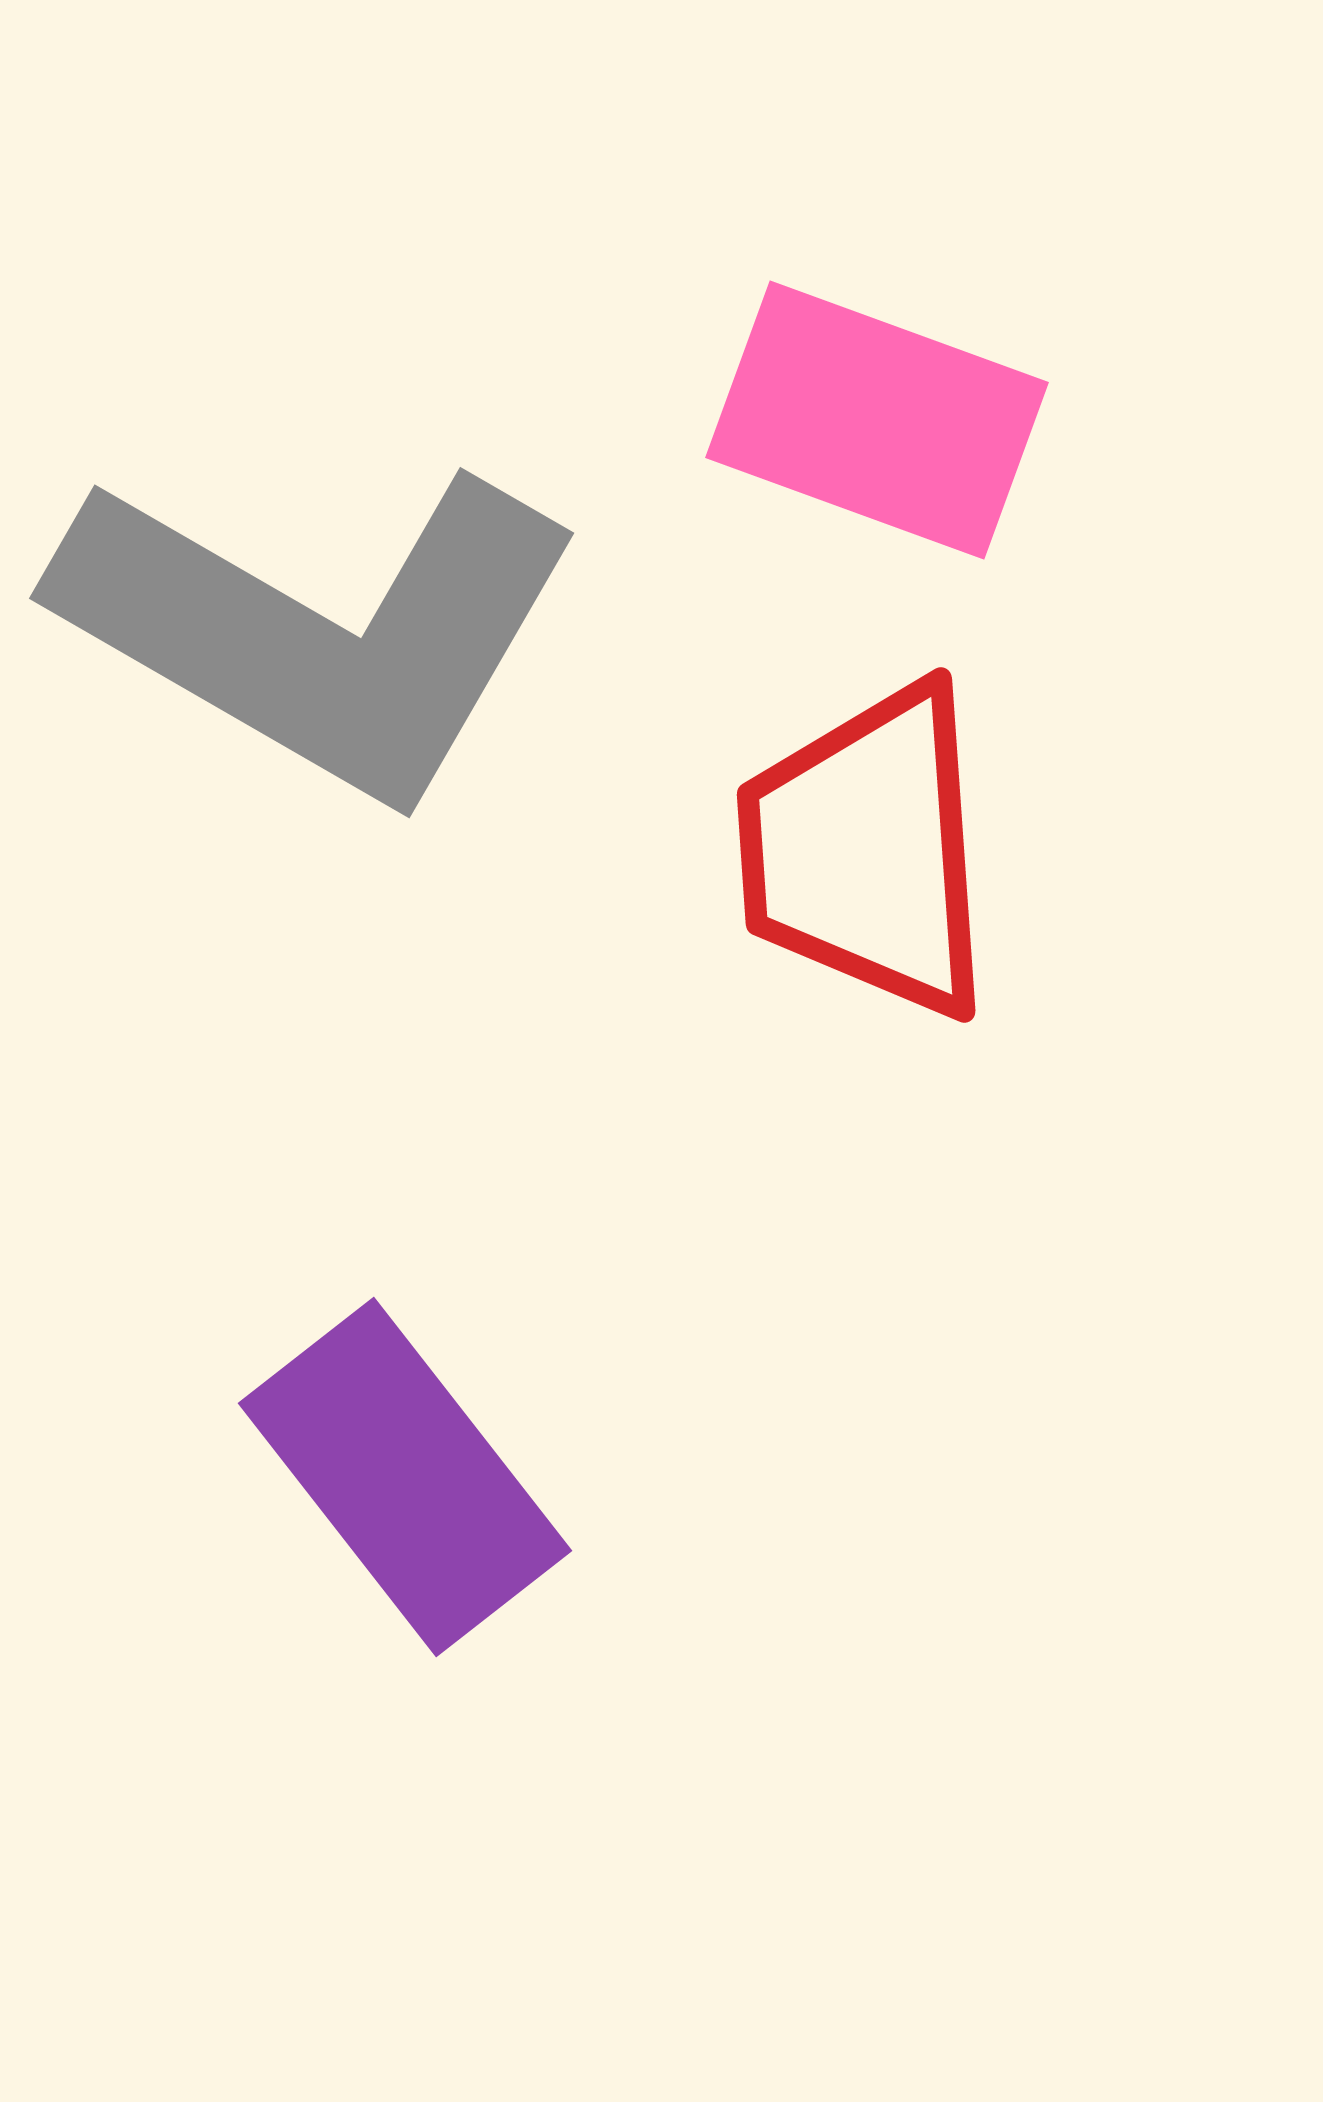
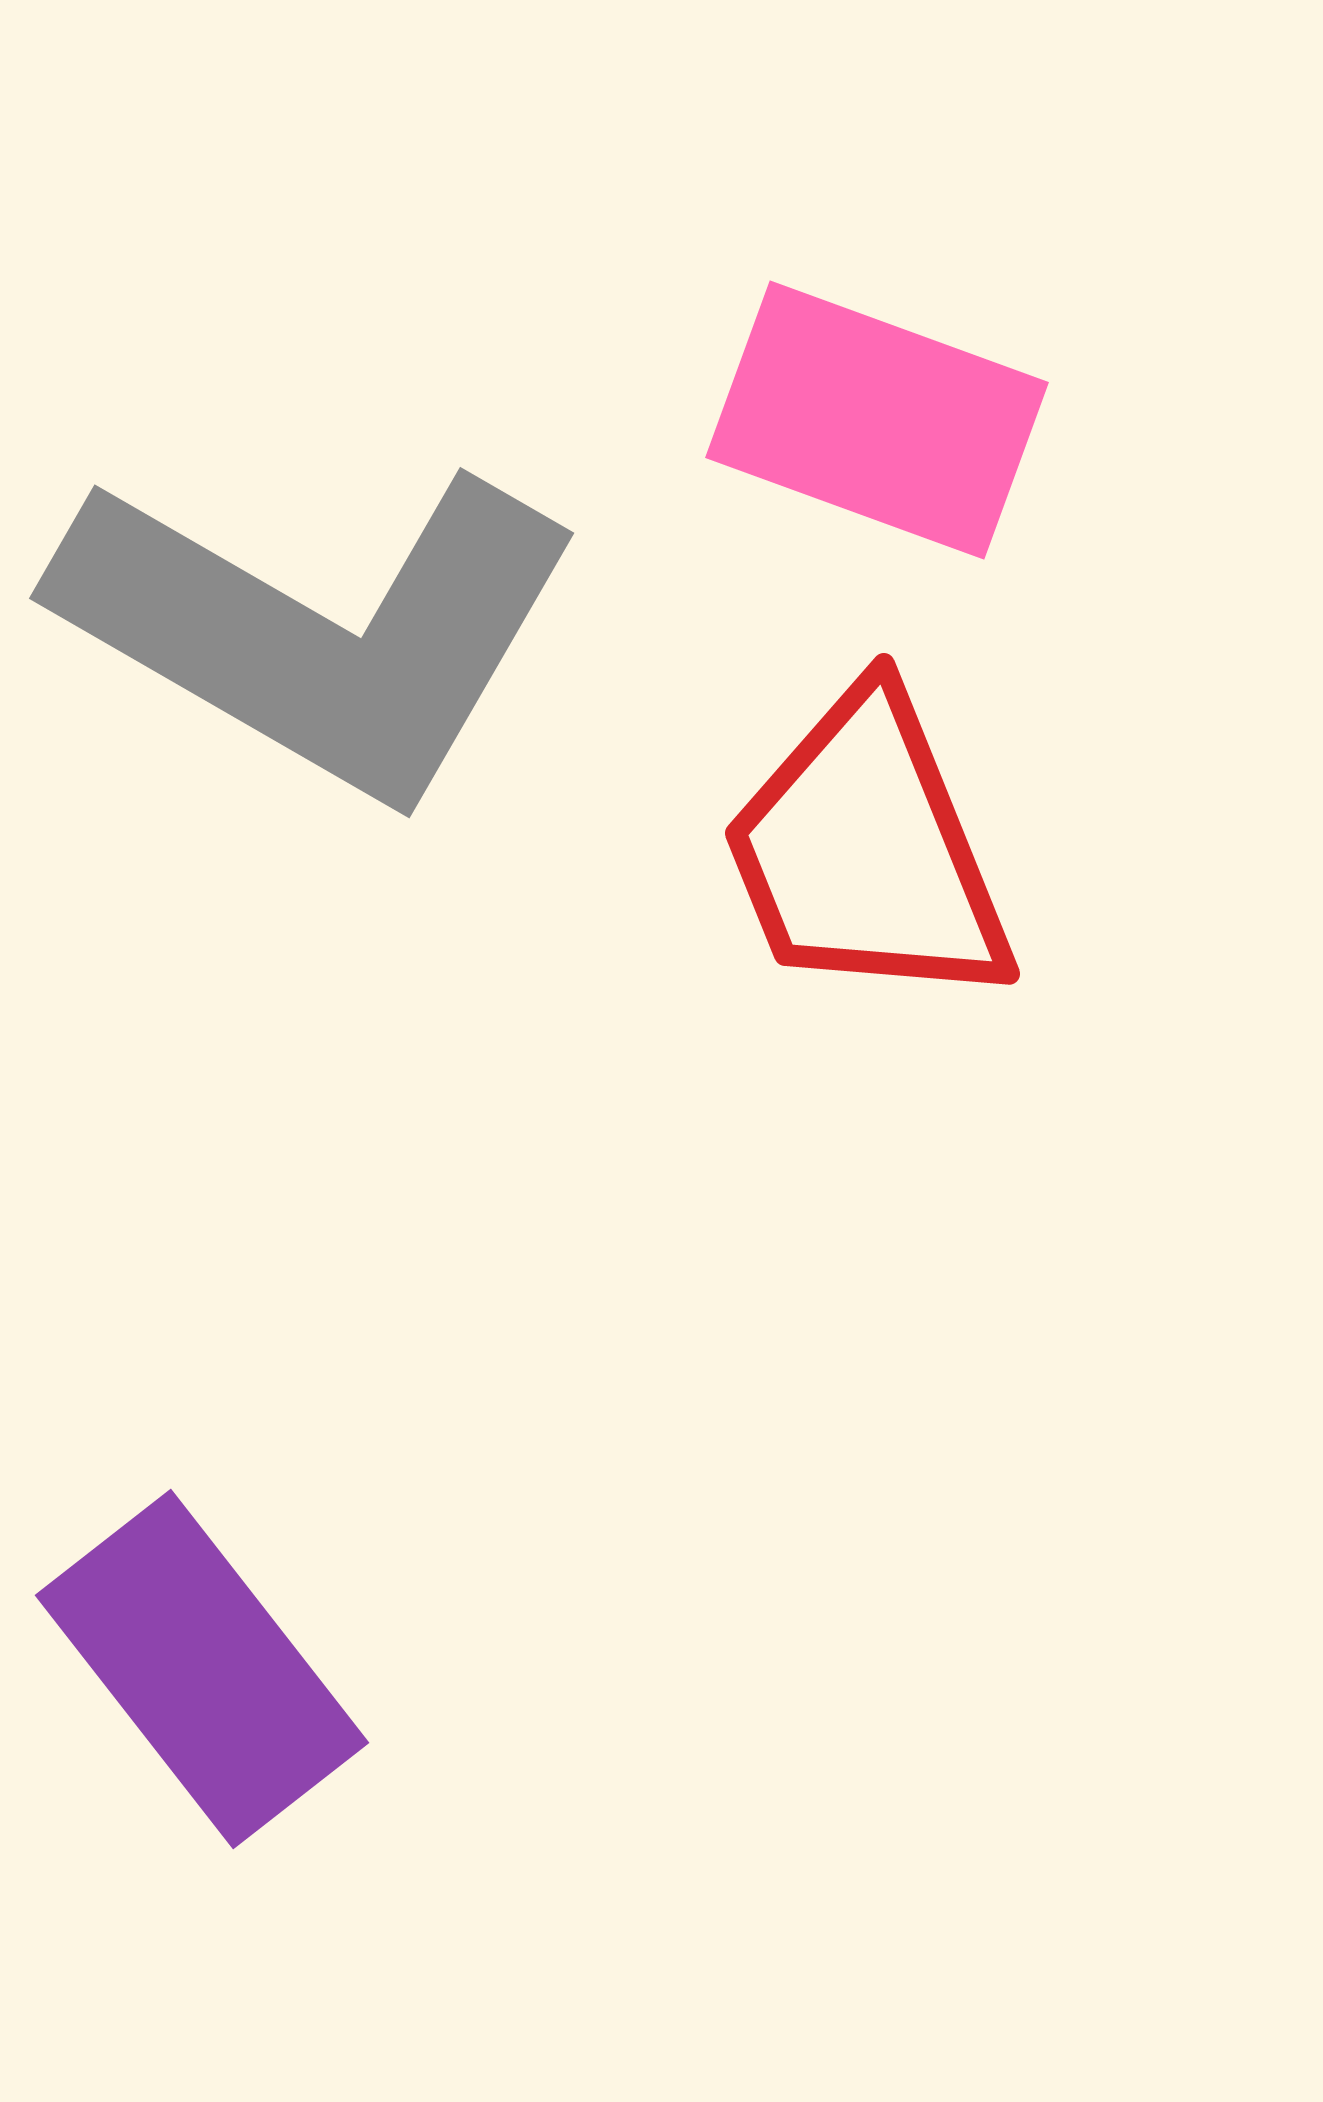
red trapezoid: rotated 18 degrees counterclockwise
purple rectangle: moved 203 px left, 192 px down
